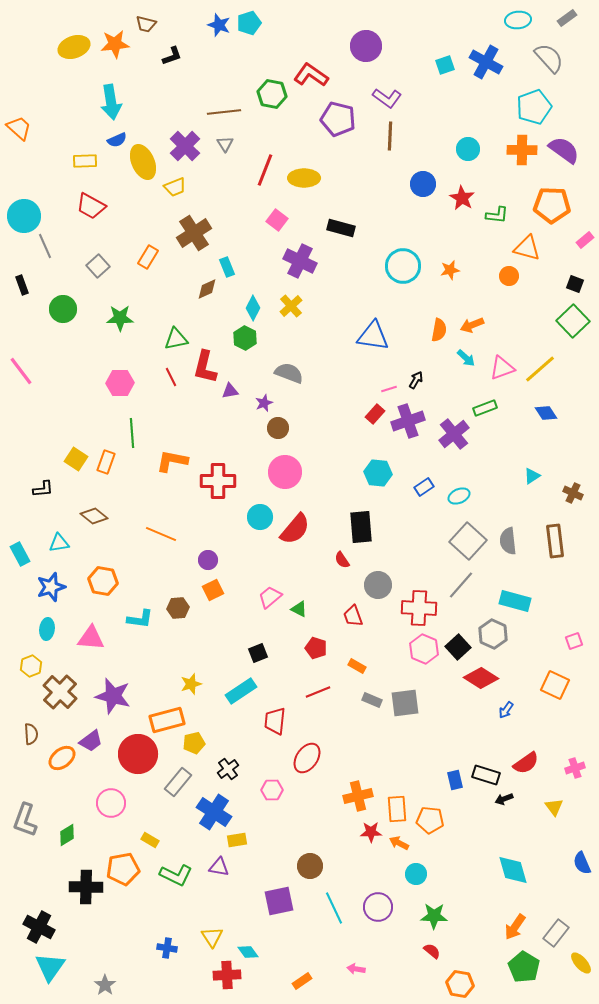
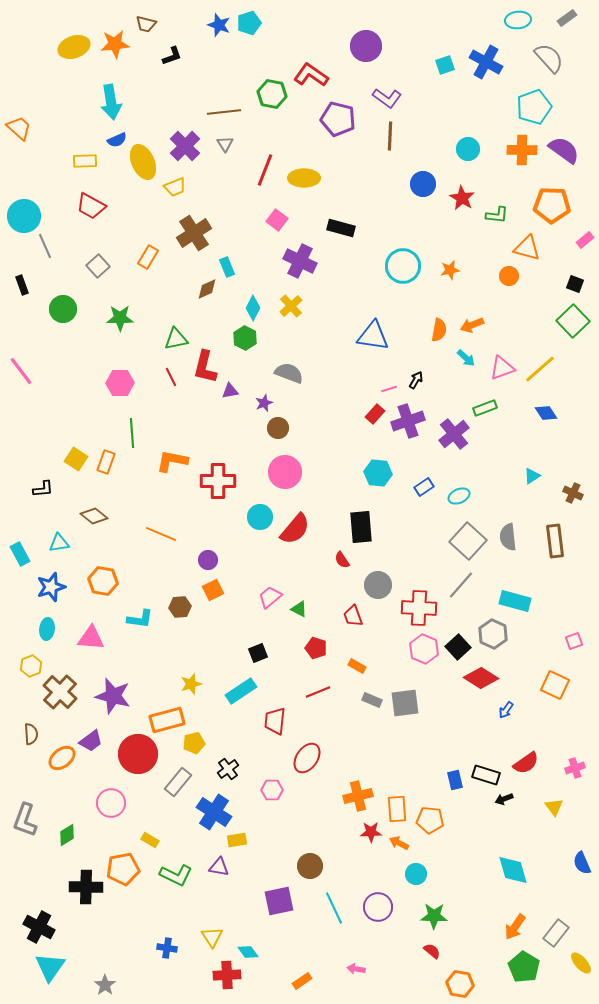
gray semicircle at (508, 541): moved 4 px up
brown hexagon at (178, 608): moved 2 px right, 1 px up
